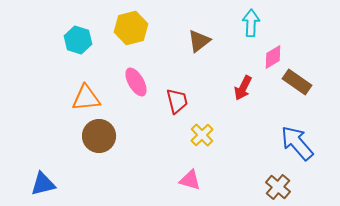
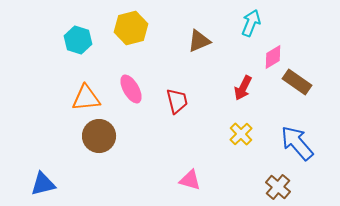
cyan arrow: rotated 20 degrees clockwise
brown triangle: rotated 15 degrees clockwise
pink ellipse: moved 5 px left, 7 px down
yellow cross: moved 39 px right, 1 px up
